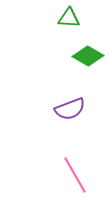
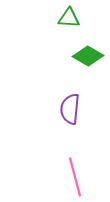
purple semicircle: rotated 116 degrees clockwise
pink line: moved 2 px down; rotated 15 degrees clockwise
